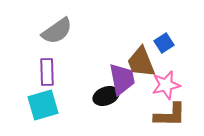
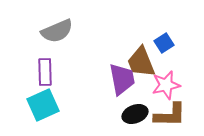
gray semicircle: rotated 12 degrees clockwise
purple rectangle: moved 2 px left
black ellipse: moved 29 px right, 18 px down
cyan square: rotated 8 degrees counterclockwise
